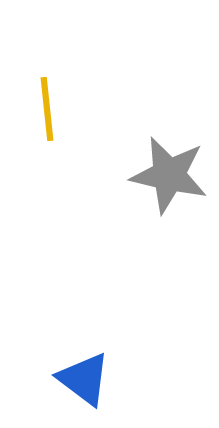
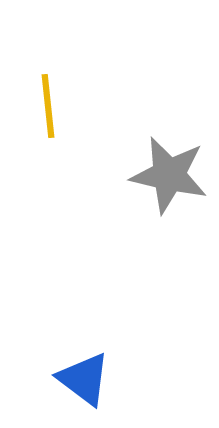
yellow line: moved 1 px right, 3 px up
